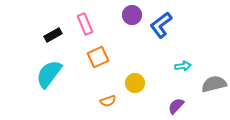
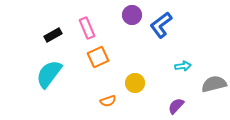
pink rectangle: moved 2 px right, 4 px down
